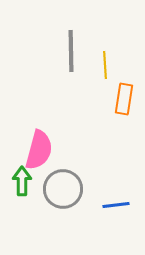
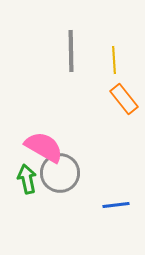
yellow line: moved 9 px right, 5 px up
orange rectangle: rotated 48 degrees counterclockwise
pink semicircle: moved 5 px right, 3 px up; rotated 75 degrees counterclockwise
green arrow: moved 5 px right, 2 px up; rotated 12 degrees counterclockwise
gray circle: moved 3 px left, 16 px up
